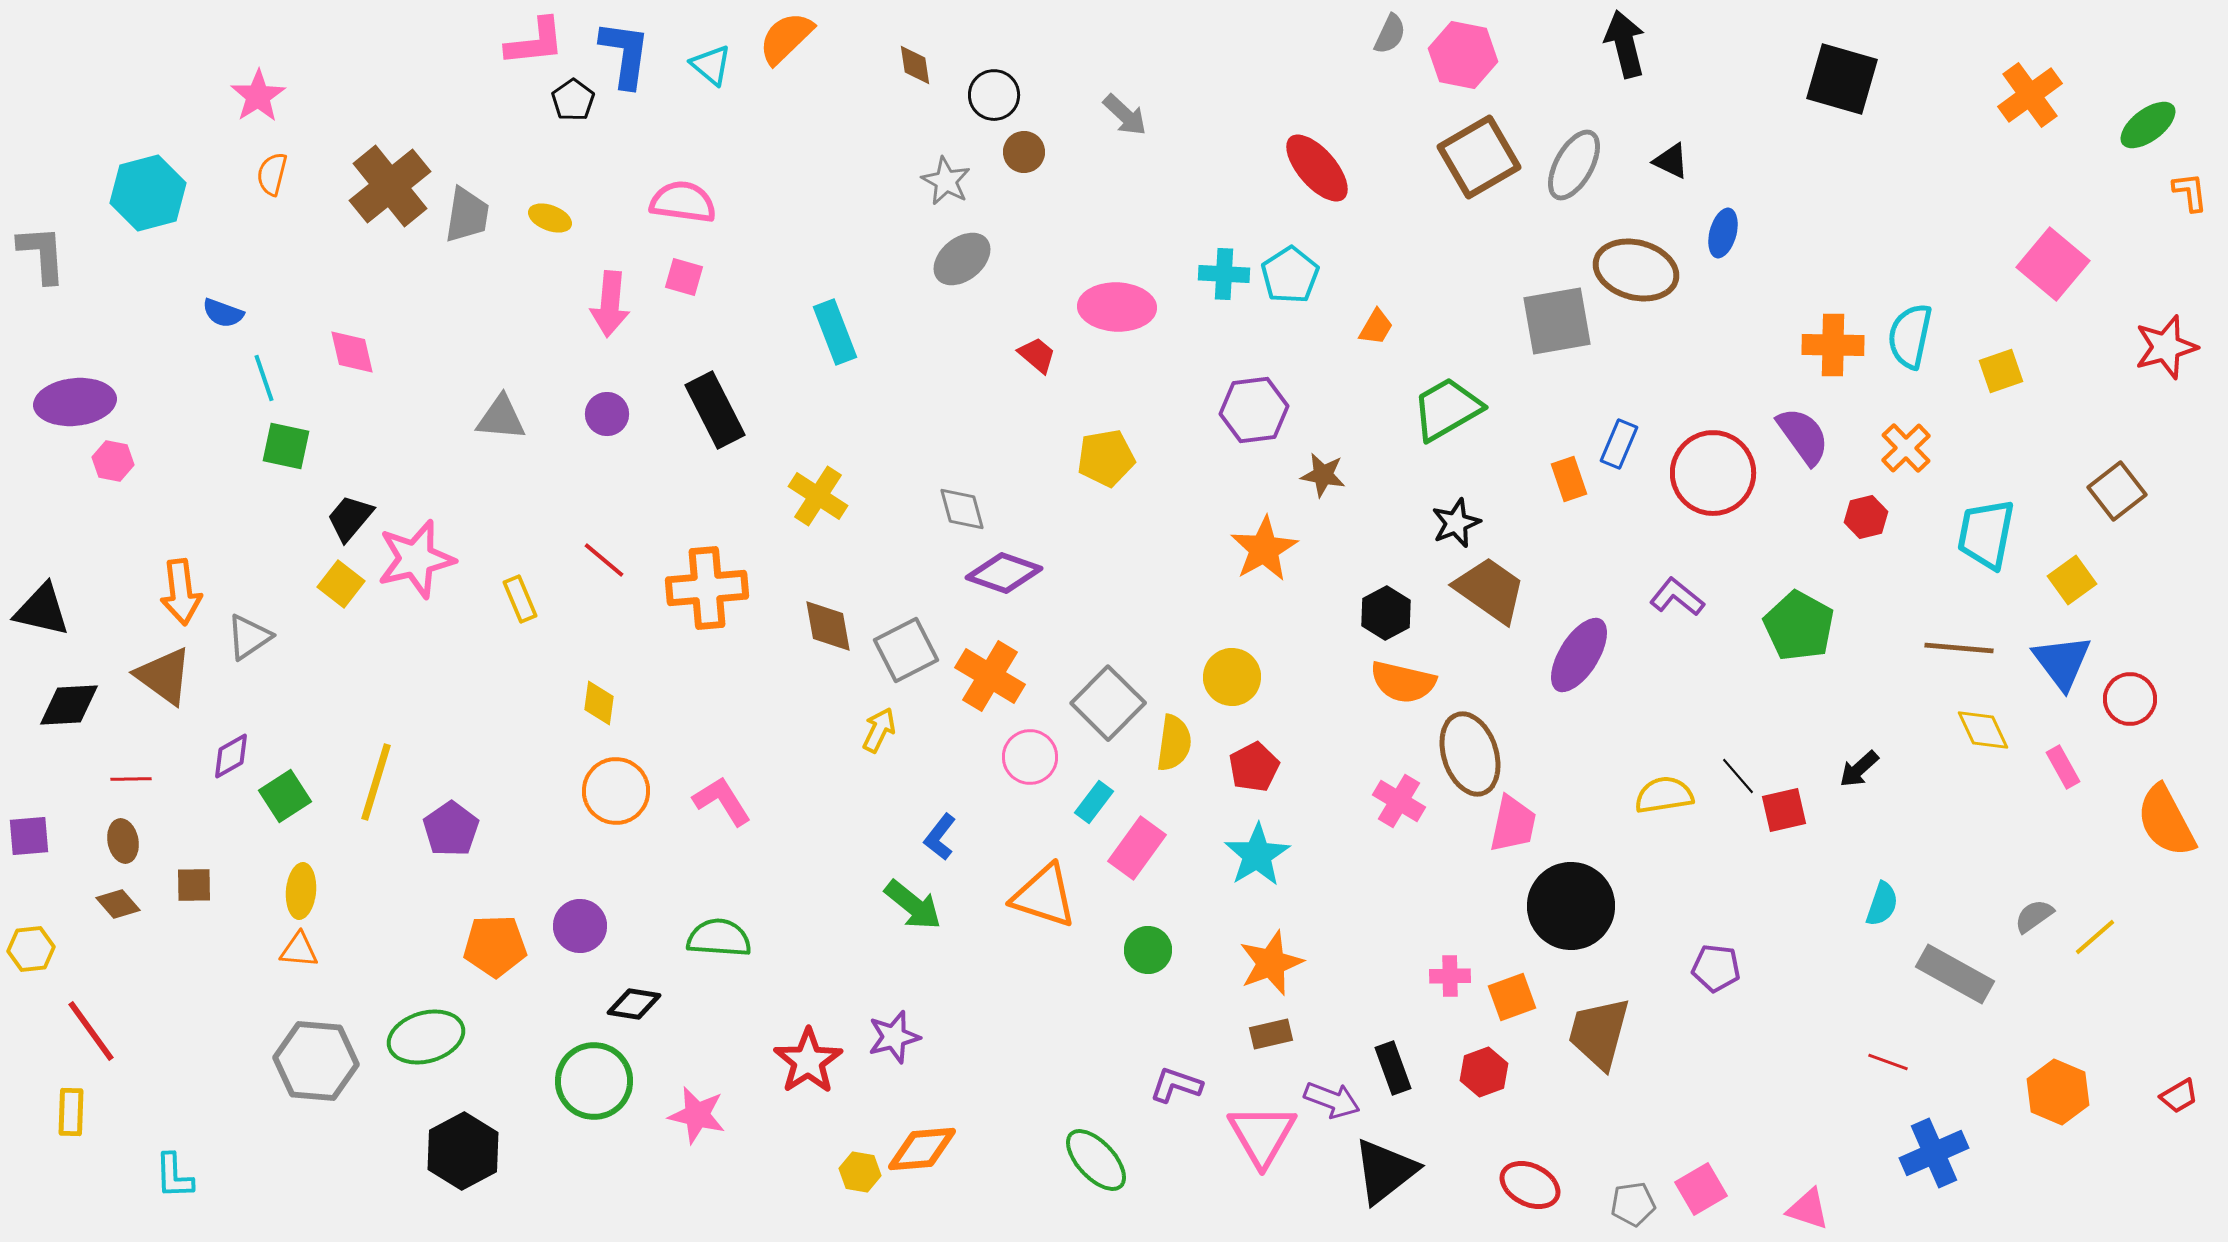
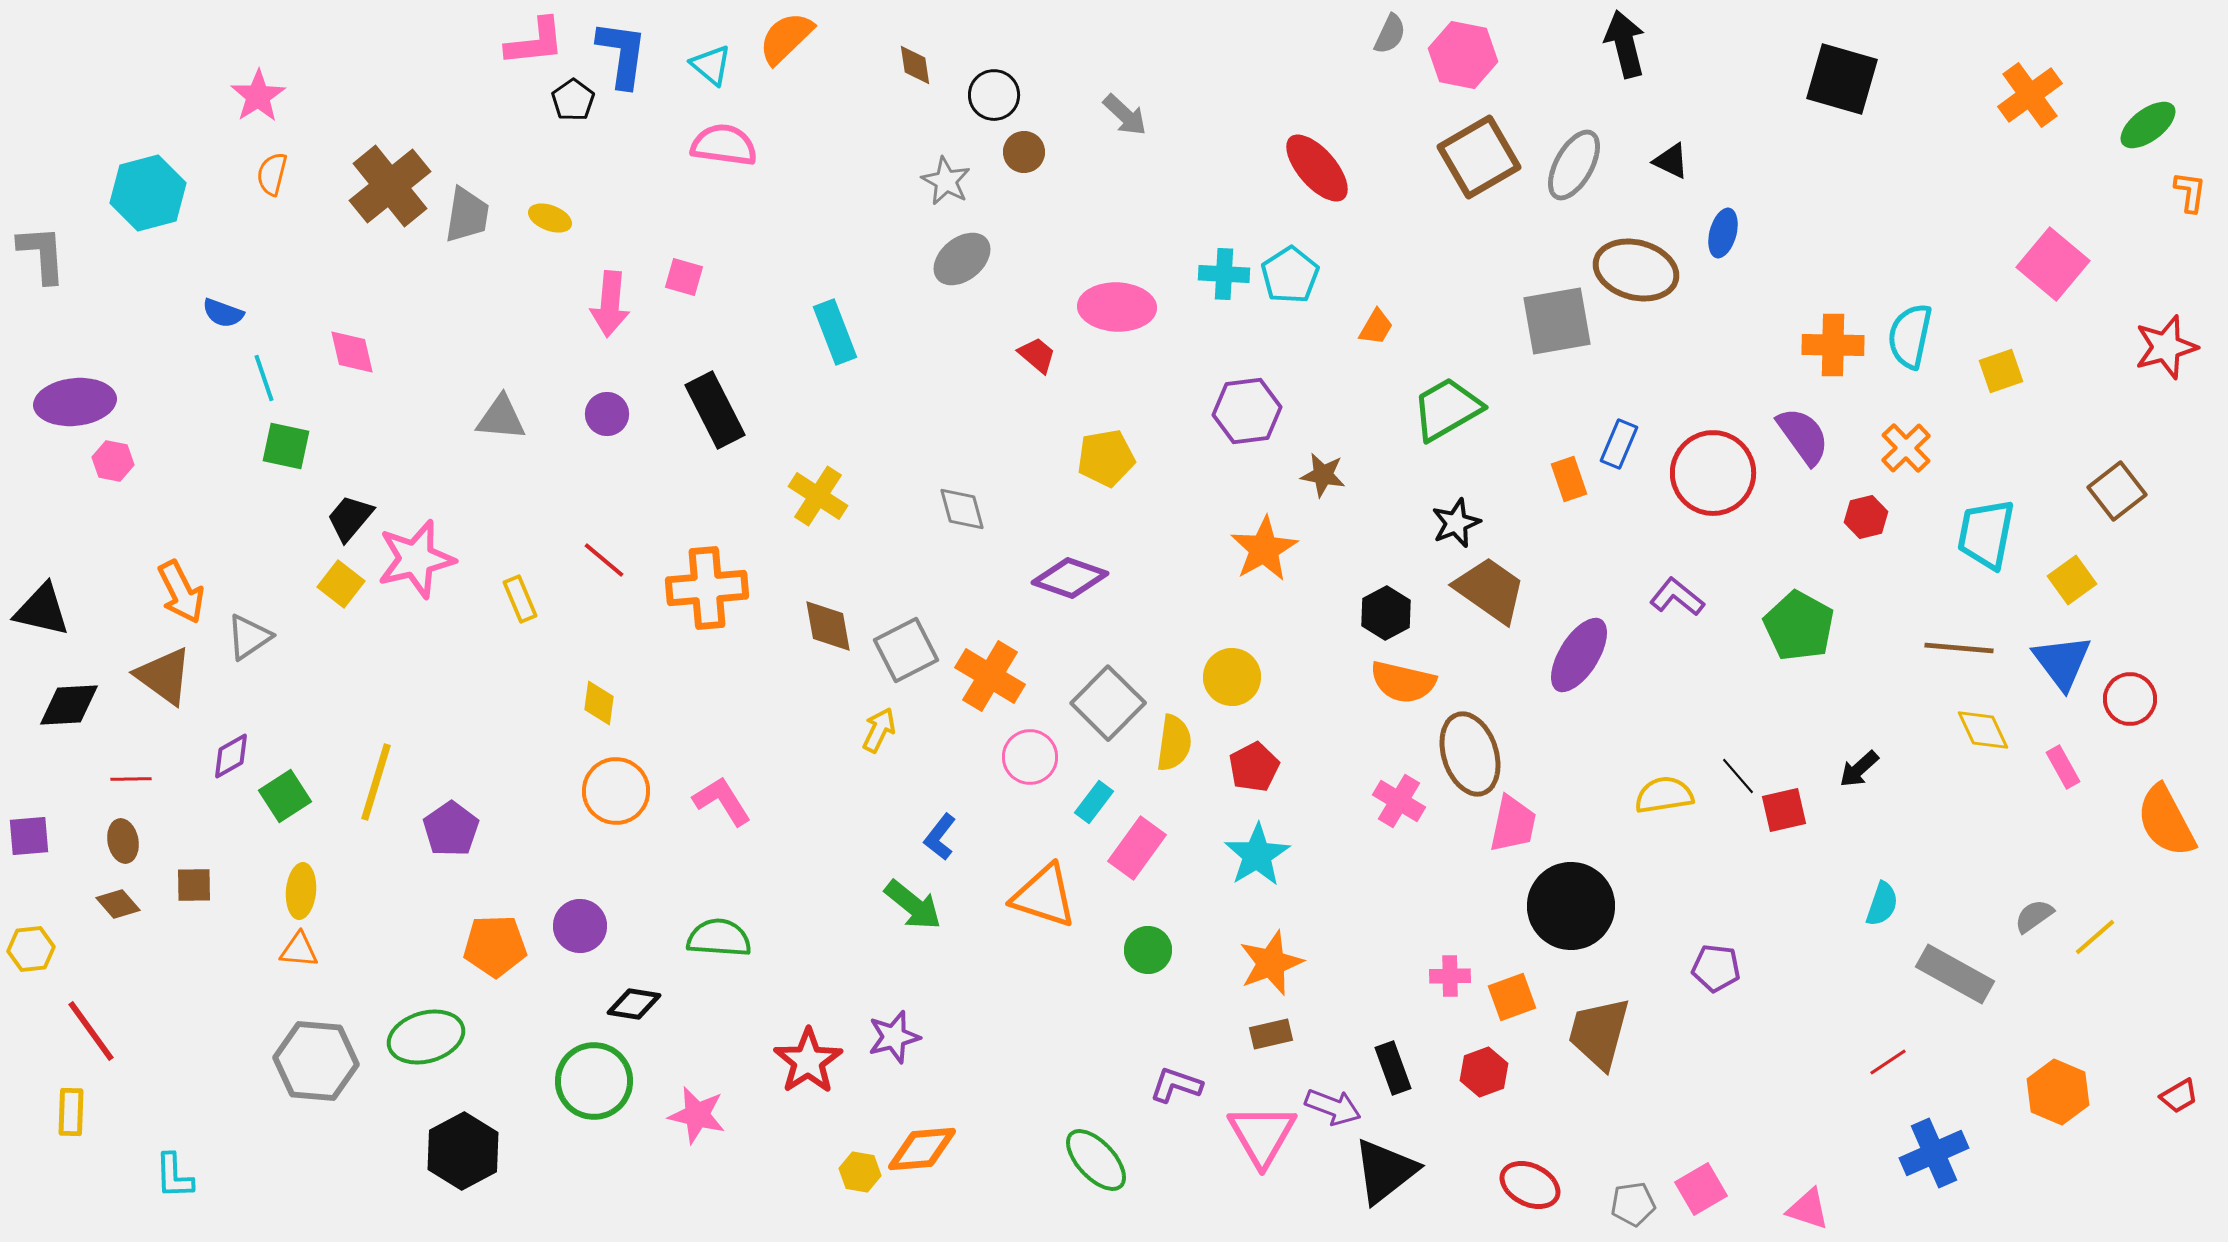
blue L-shape at (625, 54): moved 3 px left
orange L-shape at (2190, 192): rotated 15 degrees clockwise
pink semicircle at (683, 202): moved 41 px right, 57 px up
purple hexagon at (1254, 410): moved 7 px left, 1 px down
purple diamond at (1004, 573): moved 66 px right, 5 px down
orange arrow at (181, 592): rotated 20 degrees counterclockwise
red line at (1888, 1062): rotated 54 degrees counterclockwise
purple arrow at (1332, 1100): moved 1 px right, 7 px down
